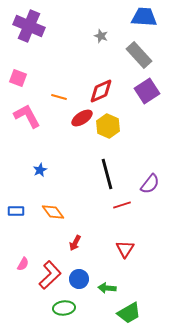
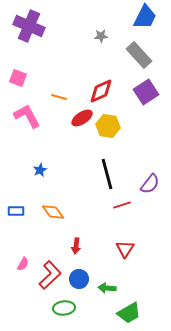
blue trapezoid: moved 1 px right; rotated 112 degrees clockwise
gray star: rotated 24 degrees counterclockwise
purple square: moved 1 px left, 1 px down
yellow hexagon: rotated 15 degrees counterclockwise
red arrow: moved 1 px right, 3 px down; rotated 21 degrees counterclockwise
